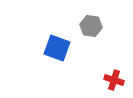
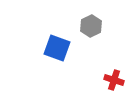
gray hexagon: rotated 25 degrees clockwise
